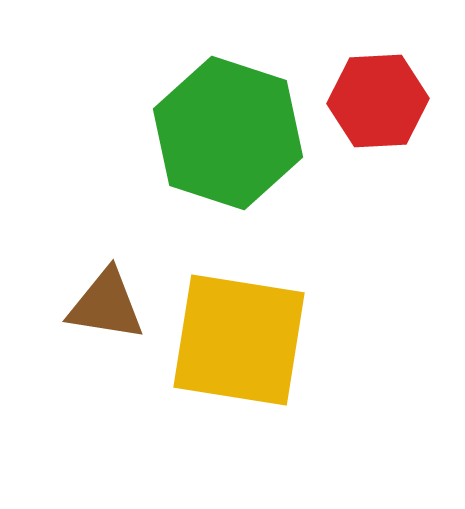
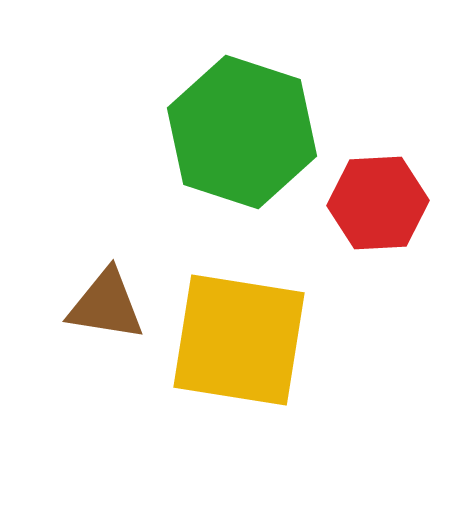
red hexagon: moved 102 px down
green hexagon: moved 14 px right, 1 px up
